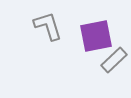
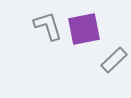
purple square: moved 12 px left, 7 px up
